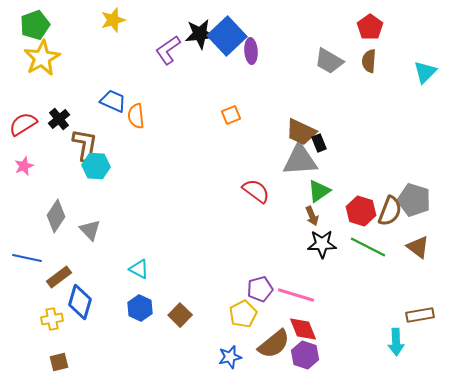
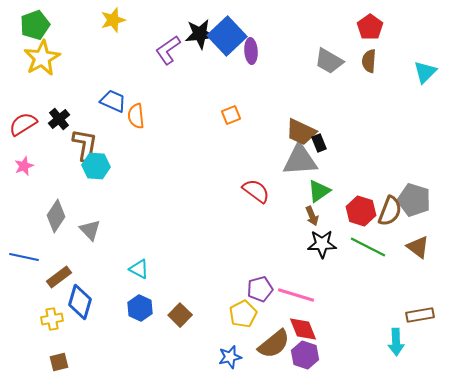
blue line at (27, 258): moved 3 px left, 1 px up
